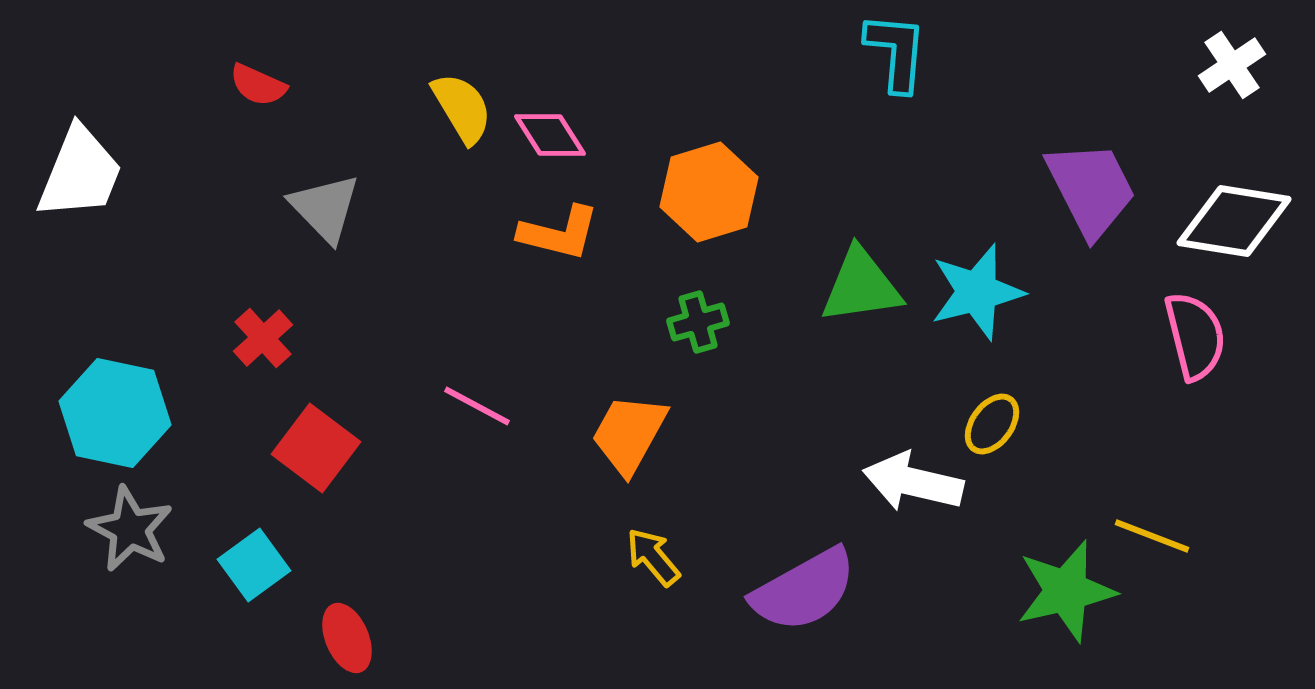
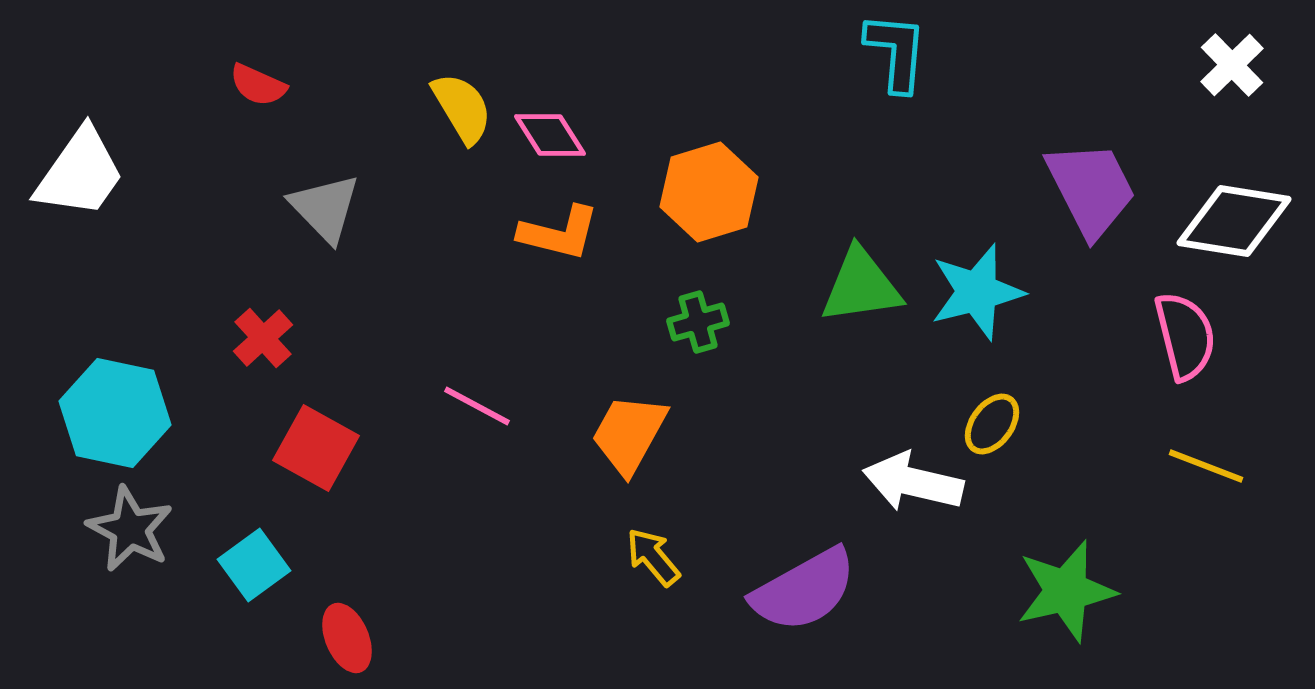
white cross: rotated 10 degrees counterclockwise
white trapezoid: rotated 13 degrees clockwise
pink semicircle: moved 10 px left
red square: rotated 8 degrees counterclockwise
yellow line: moved 54 px right, 70 px up
